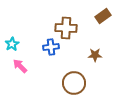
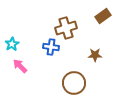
brown cross: rotated 20 degrees counterclockwise
blue cross: rotated 14 degrees clockwise
